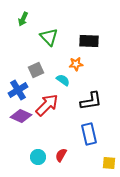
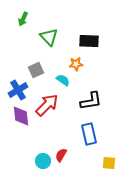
purple diamond: rotated 60 degrees clockwise
cyan circle: moved 5 px right, 4 px down
